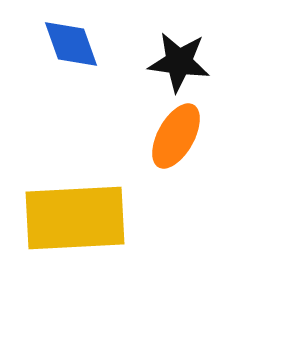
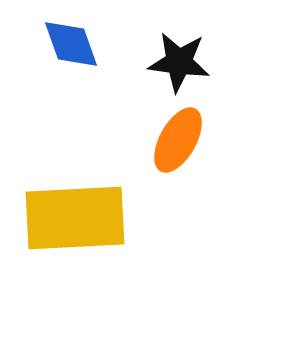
orange ellipse: moved 2 px right, 4 px down
